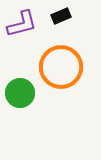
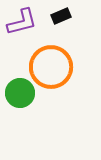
purple L-shape: moved 2 px up
orange circle: moved 10 px left
